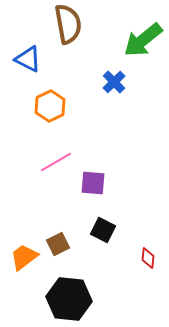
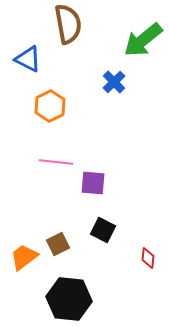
pink line: rotated 36 degrees clockwise
